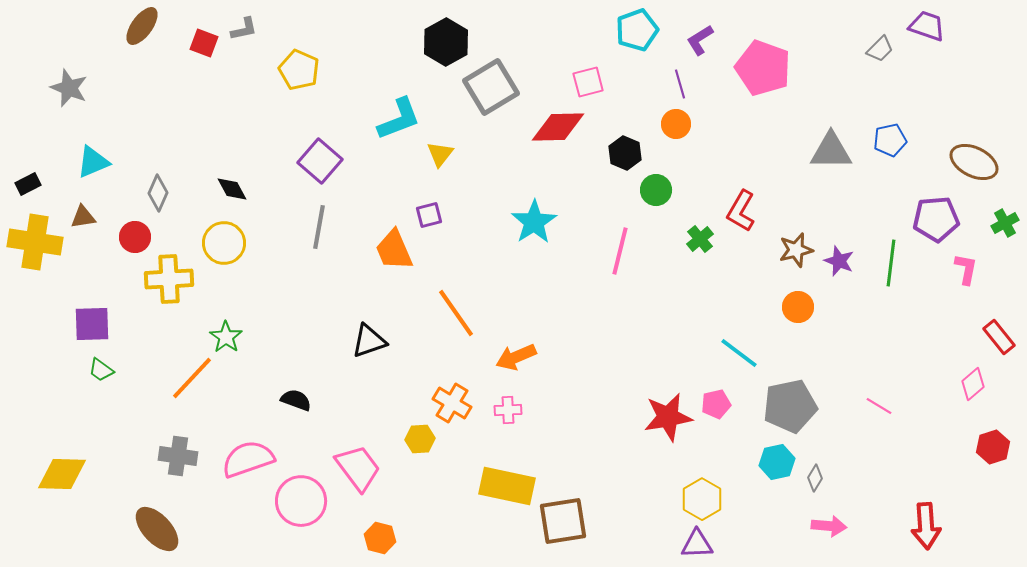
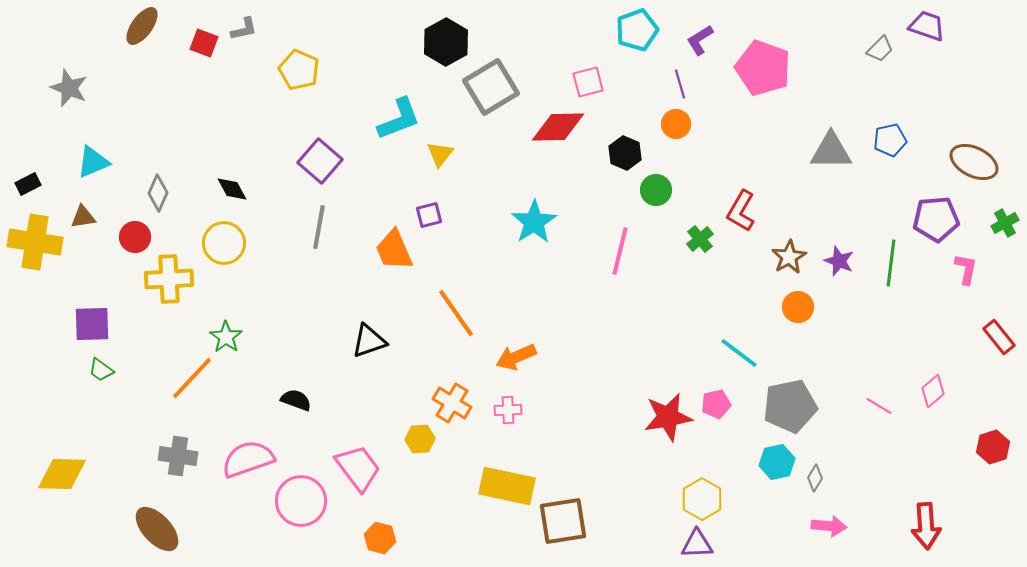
brown star at (796, 250): moved 7 px left, 7 px down; rotated 16 degrees counterclockwise
pink diamond at (973, 384): moved 40 px left, 7 px down
